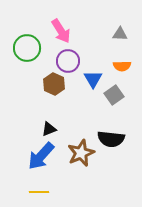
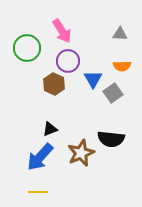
pink arrow: moved 1 px right
gray square: moved 1 px left, 2 px up
black triangle: moved 1 px right
blue arrow: moved 1 px left, 1 px down
yellow line: moved 1 px left
